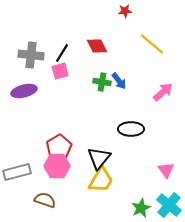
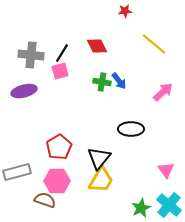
yellow line: moved 2 px right
pink hexagon: moved 15 px down
